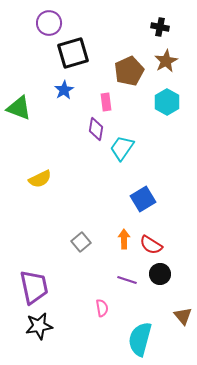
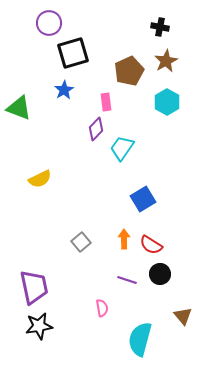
purple diamond: rotated 35 degrees clockwise
